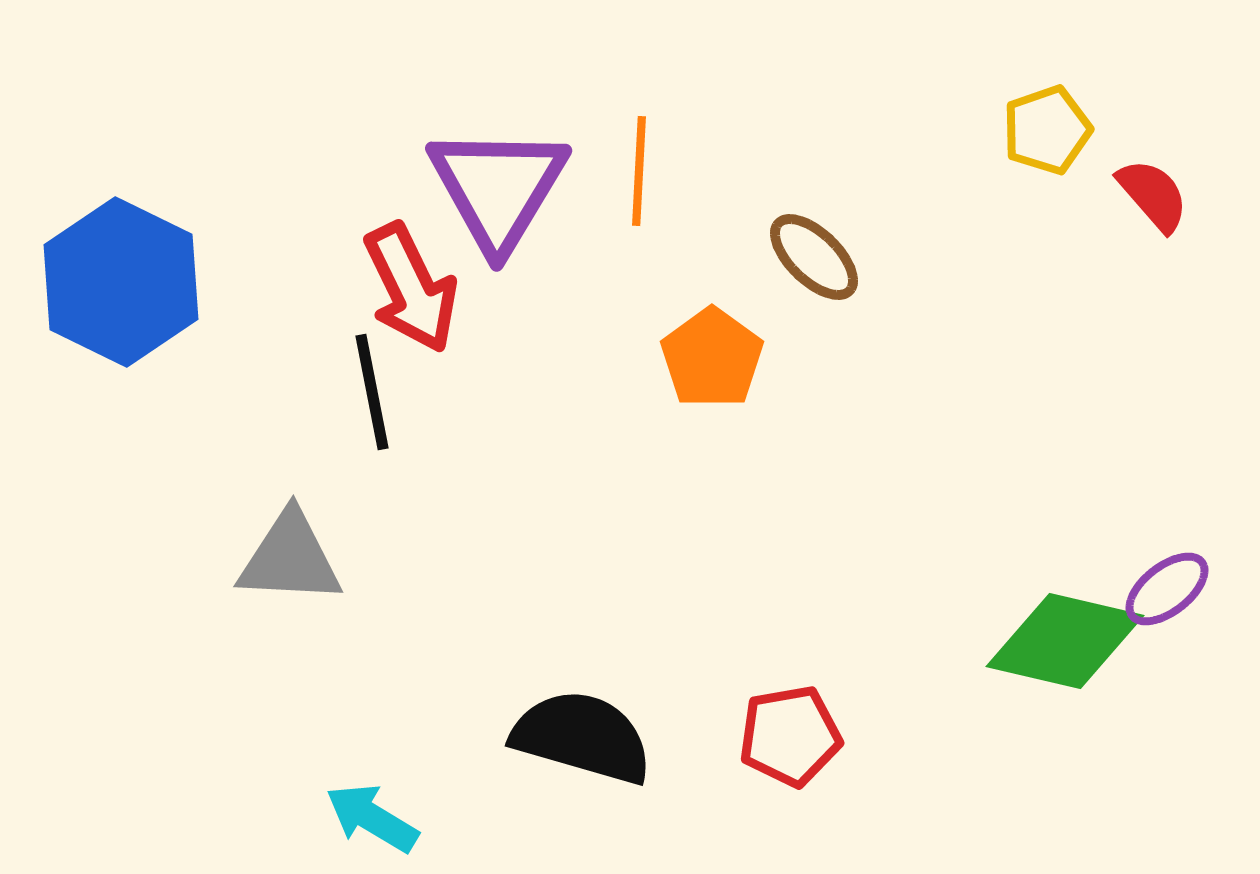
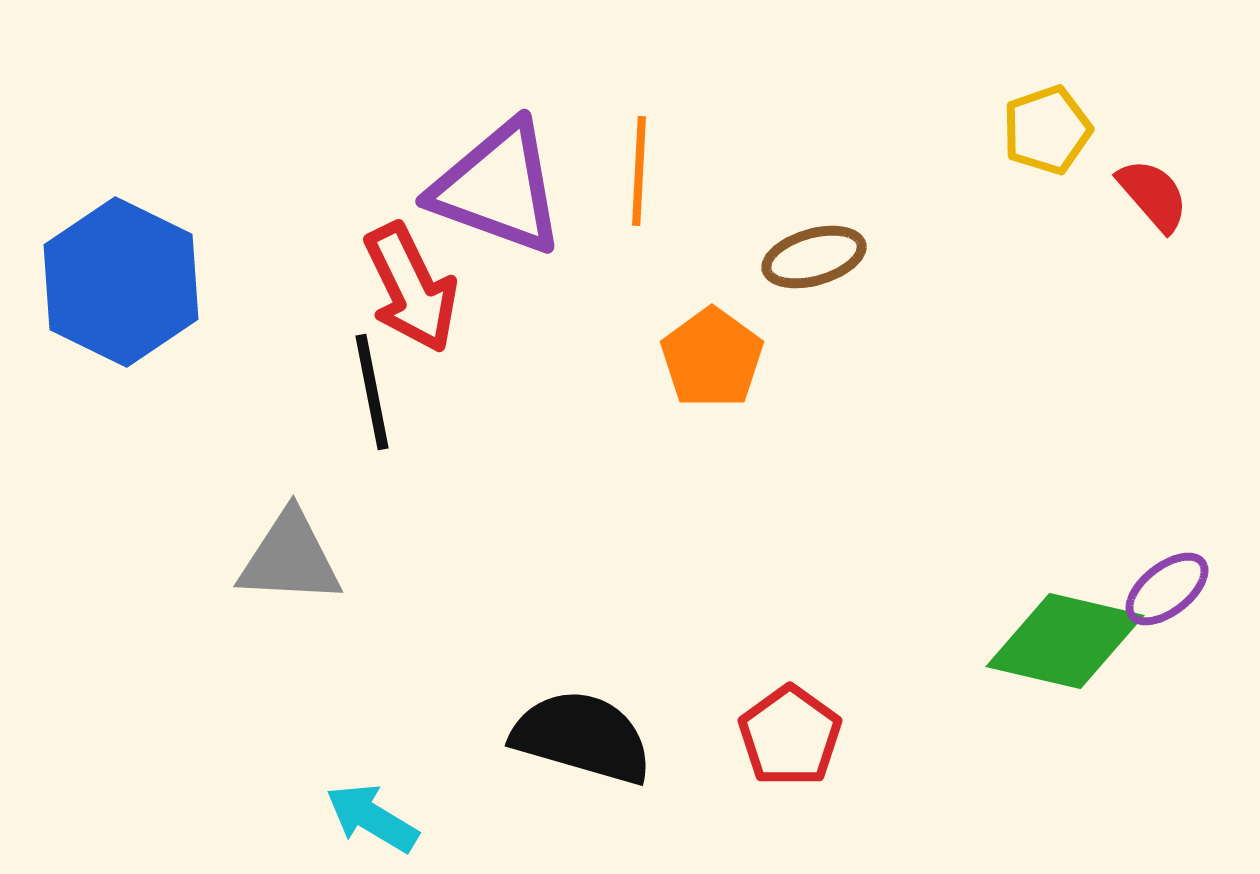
purple triangle: rotated 41 degrees counterclockwise
brown ellipse: rotated 60 degrees counterclockwise
red pentagon: rotated 26 degrees counterclockwise
